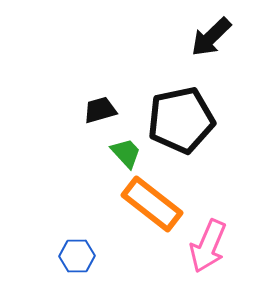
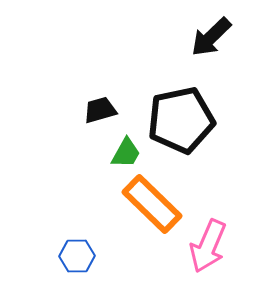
green trapezoid: rotated 72 degrees clockwise
orange rectangle: rotated 6 degrees clockwise
